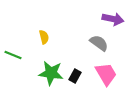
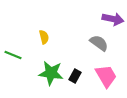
pink trapezoid: moved 2 px down
